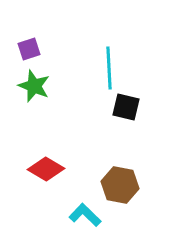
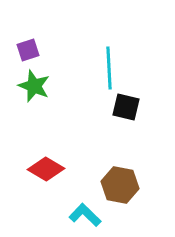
purple square: moved 1 px left, 1 px down
